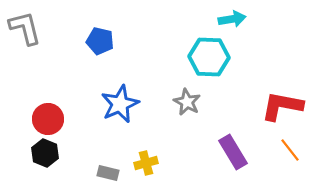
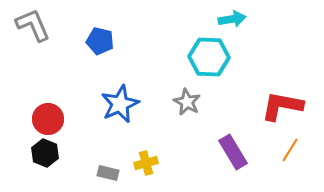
gray L-shape: moved 8 px right, 3 px up; rotated 9 degrees counterclockwise
orange line: rotated 70 degrees clockwise
